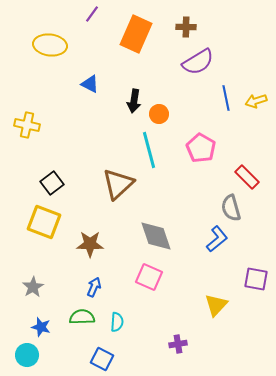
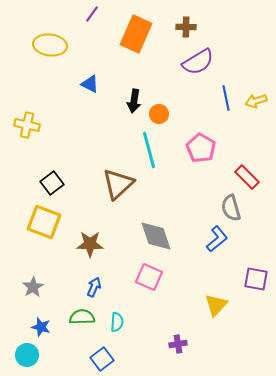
blue square: rotated 25 degrees clockwise
